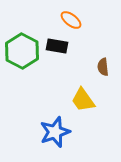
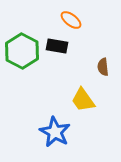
blue star: rotated 24 degrees counterclockwise
